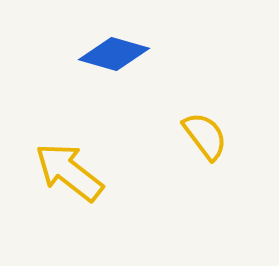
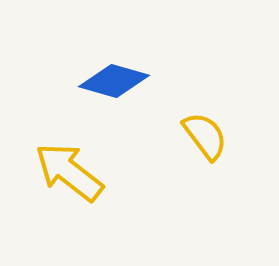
blue diamond: moved 27 px down
